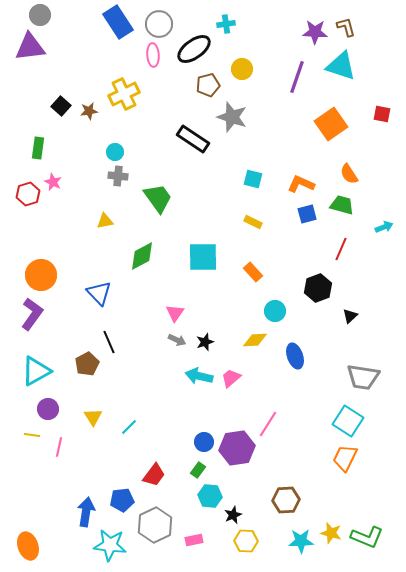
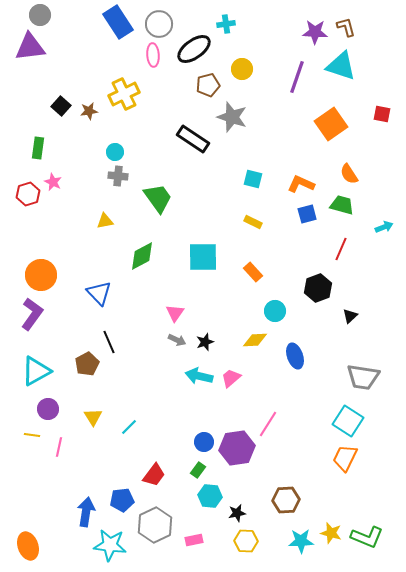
black star at (233, 515): moved 4 px right, 2 px up; rotated 12 degrees clockwise
